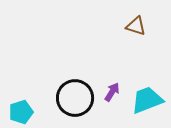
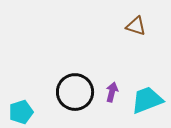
purple arrow: rotated 18 degrees counterclockwise
black circle: moved 6 px up
